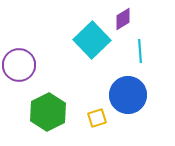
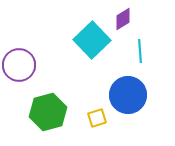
green hexagon: rotated 12 degrees clockwise
